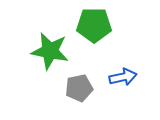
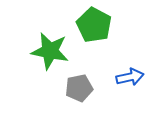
green pentagon: rotated 28 degrees clockwise
blue arrow: moved 7 px right
